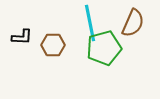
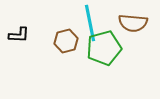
brown semicircle: rotated 72 degrees clockwise
black L-shape: moved 3 px left, 2 px up
brown hexagon: moved 13 px right, 4 px up; rotated 15 degrees counterclockwise
